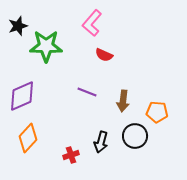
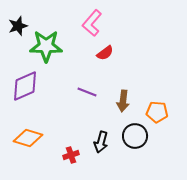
red semicircle: moved 1 px right, 2 px up; rotated 60 degrees counterclockwise
purple diamond: moved 3 px right, 10 px up
orange diamond: rotated 64 degrees clockwise
